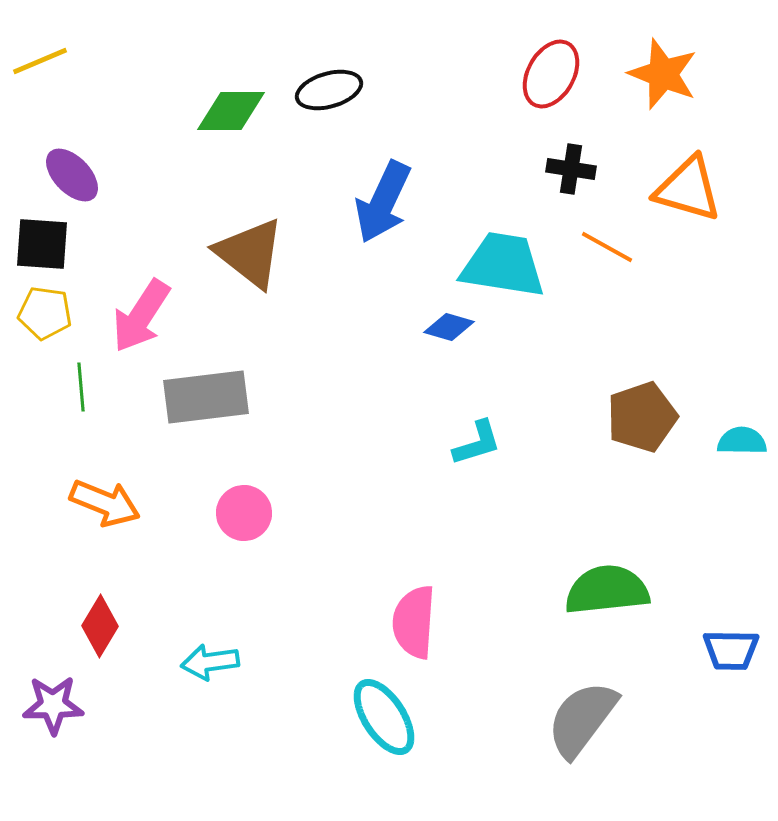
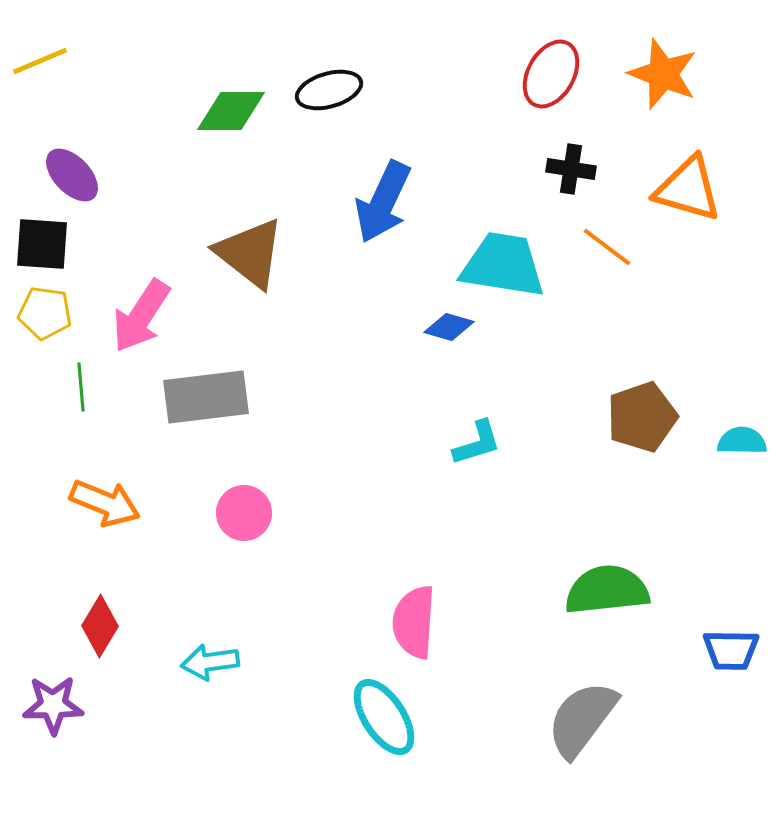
orange line: rotated 8 degrees clockwise
